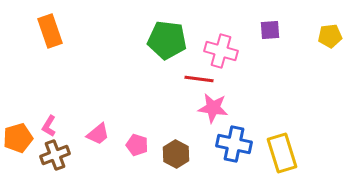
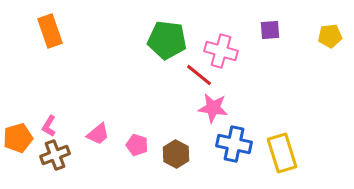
red line: moved 4 px up; rotated 32 degrees clockwise
